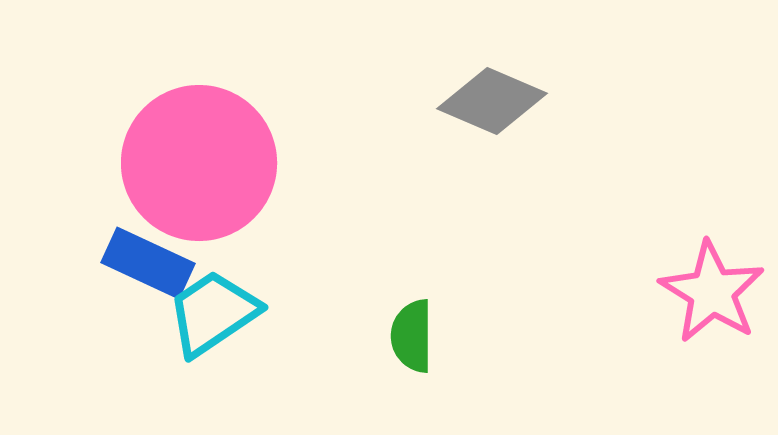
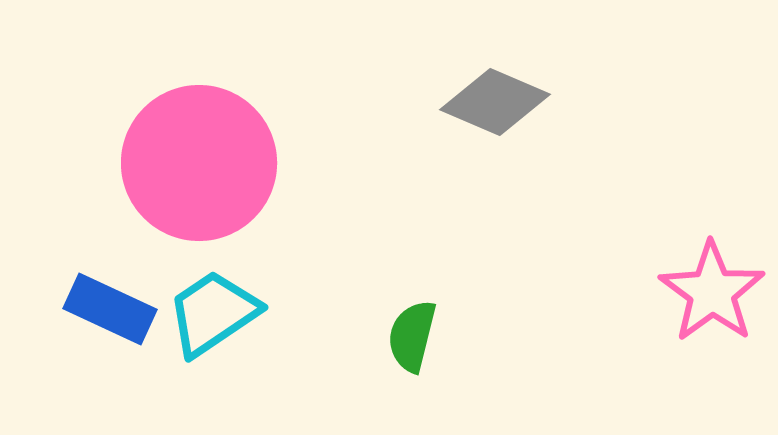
gray diamond: moved 3 px right, 1 px down
blue rectangle: moved 38 px left, 46 px down
pink star: rotated 4 degrees clockwise
green semicircle: rotated 14 degrees clockwise
